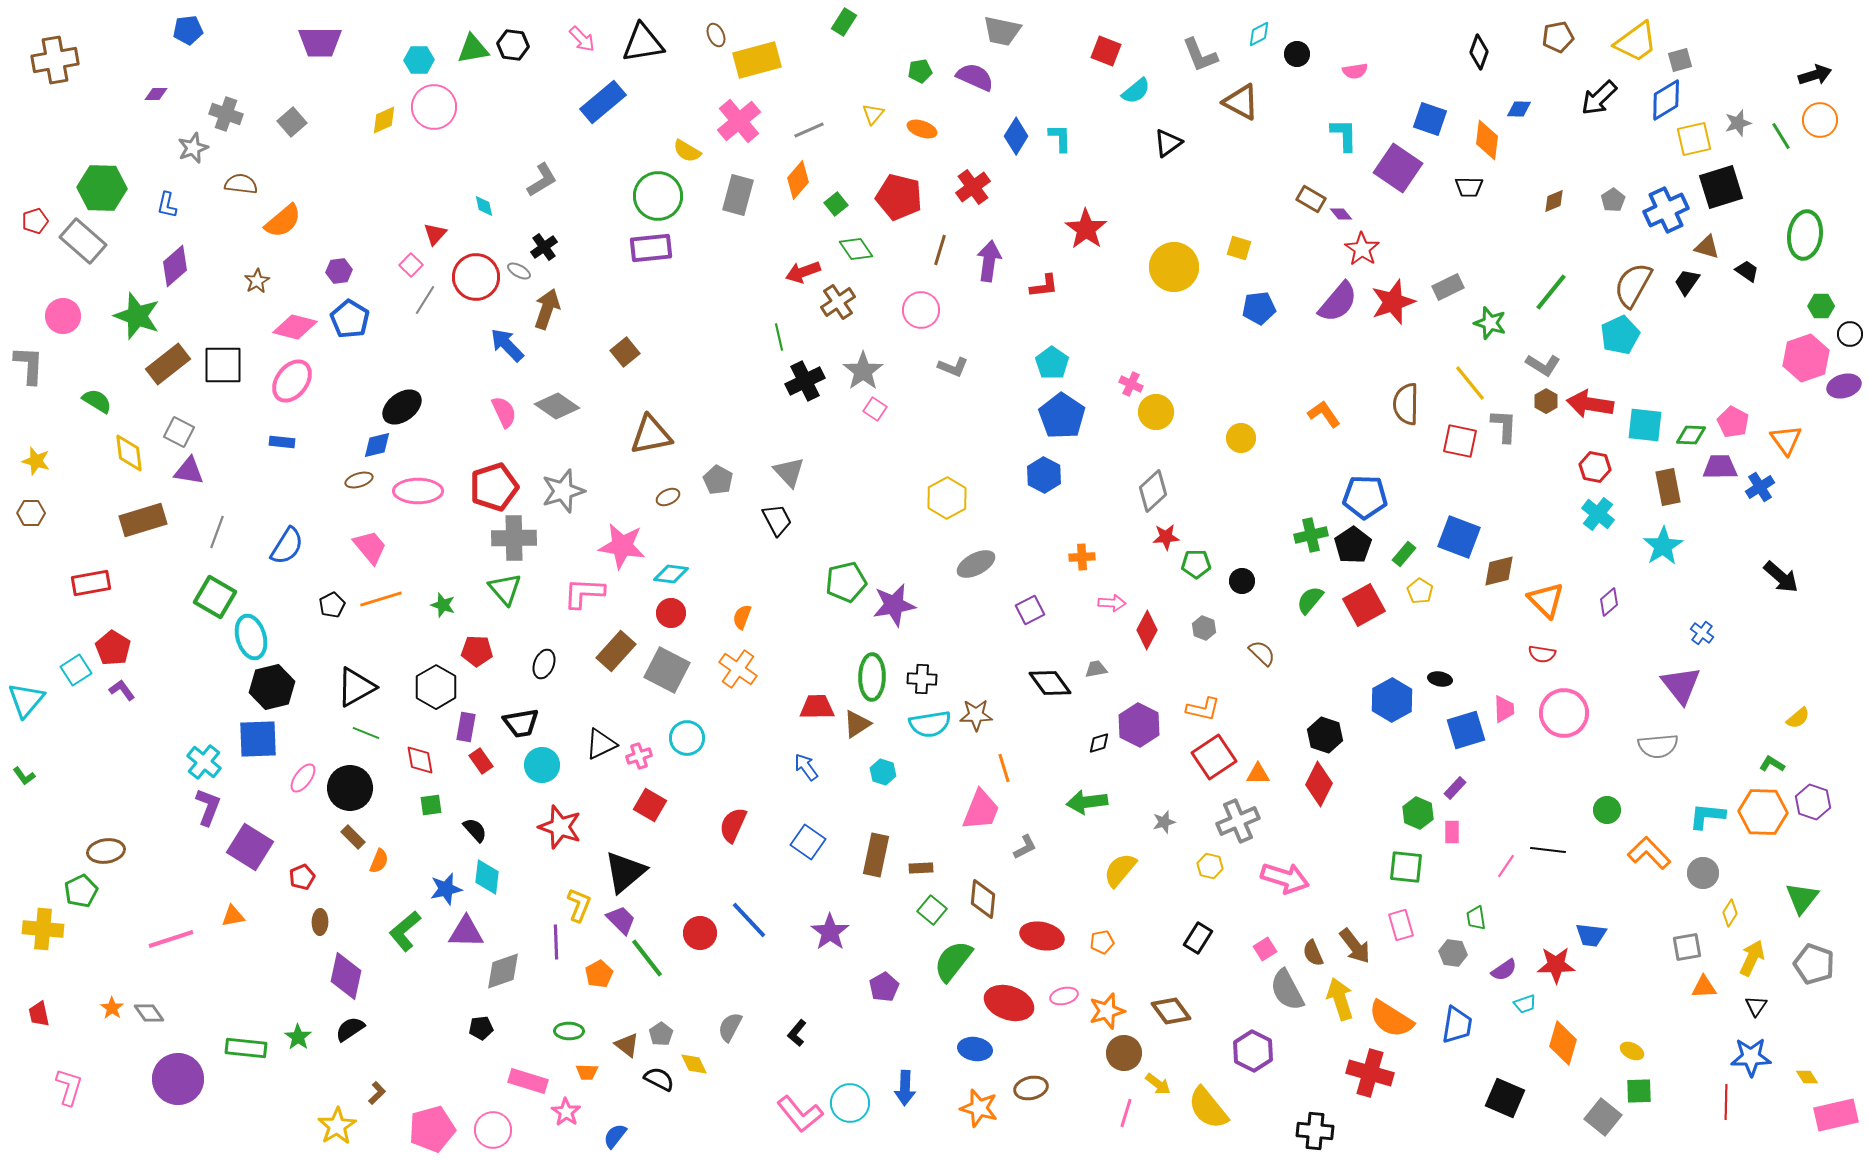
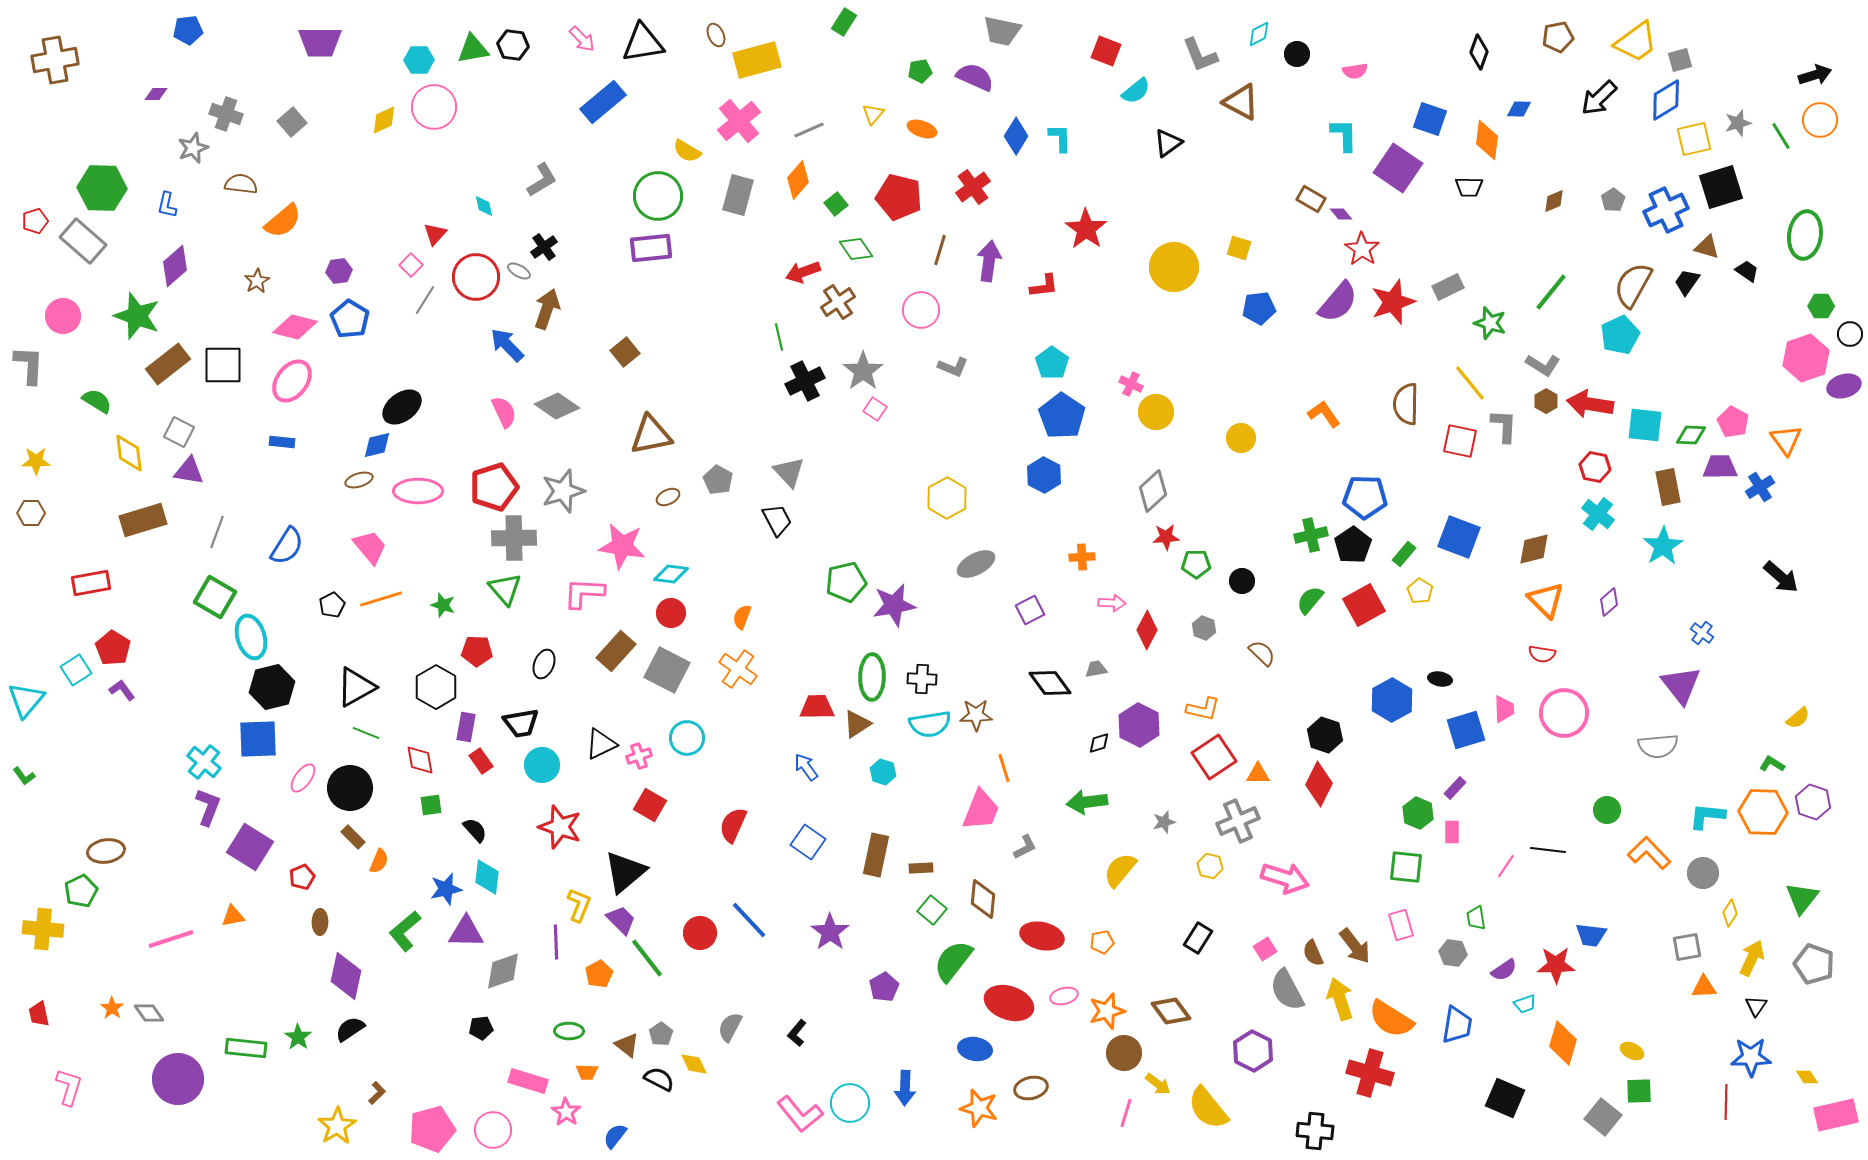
yellow star at (36, 461): rotated 16 degrees counterclockwise
brown diamond at (1499, 571): moved 35 px right, 22 px up
